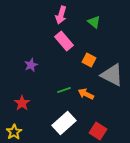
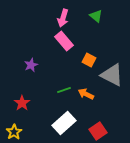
pink arrow: moved 2 px right, 3 px down
green triangle: moved 2 px right, 6 px up
red square: rotated 24 degrees clockwise
